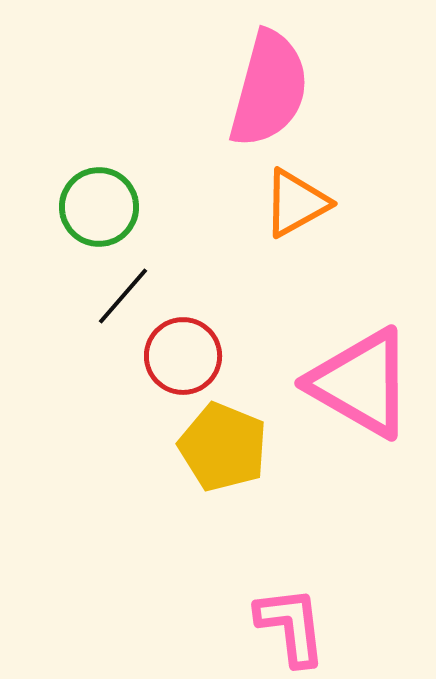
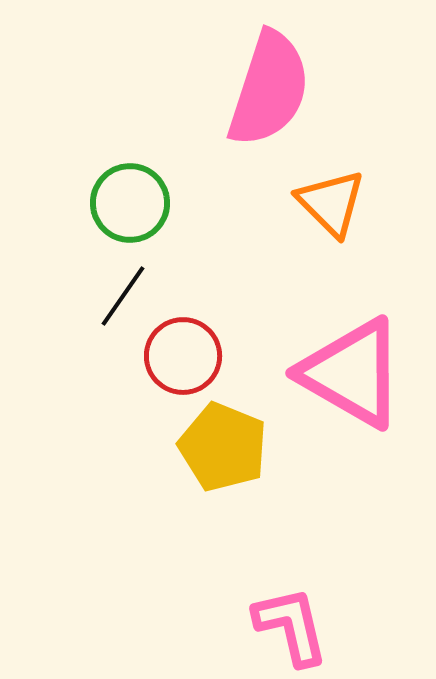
pink semicircle: rotated 3 degrees clockwise
orange triangle: moved 35 px right; rotated 46 degrees counterclockwise
green circle: moved 31 px right, 4 px up
black line: rotated 6 degrees counterclockwise
pink triangle: moved 9 px left, 10 px up
pink L-shape: rotated 6 degrees counterclockwise
